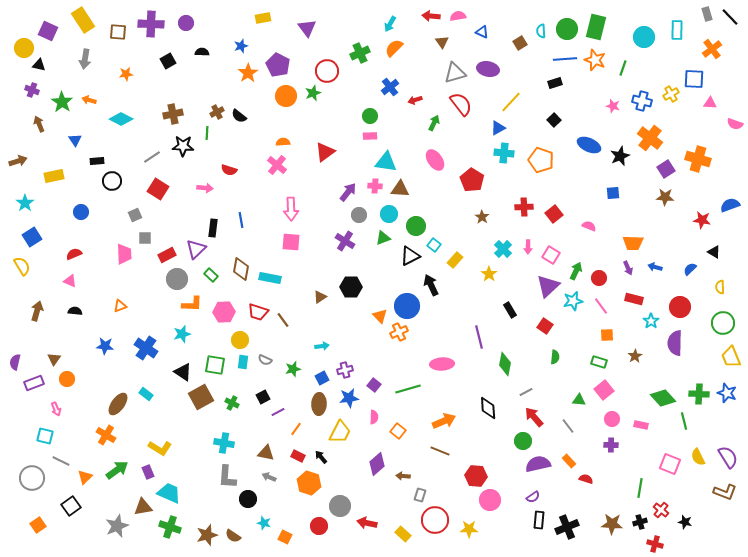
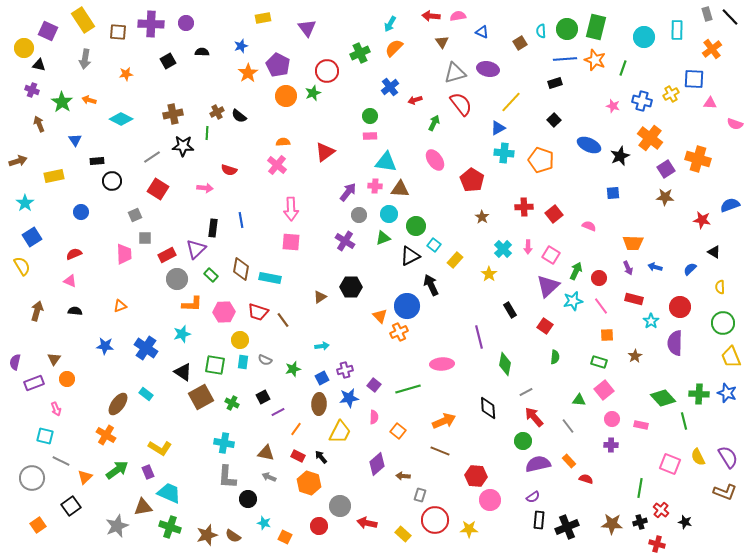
red cross at (655, 544): moved 2 px right
